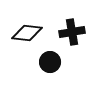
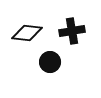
black cross: moved 1 px up
